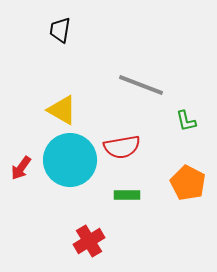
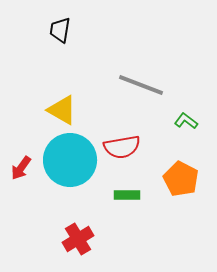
green L-shape: rotated 140 degrees clockwise
orange pentagon: moved 7 px left, 4 px up
red cross: moved 11 px left, 2 px up
